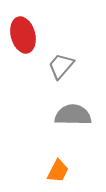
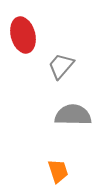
orange trapezoid: rotated 45 degrees counterclockwise
